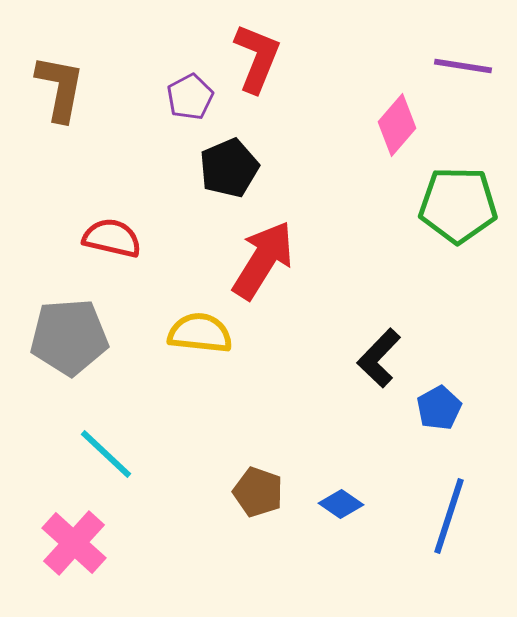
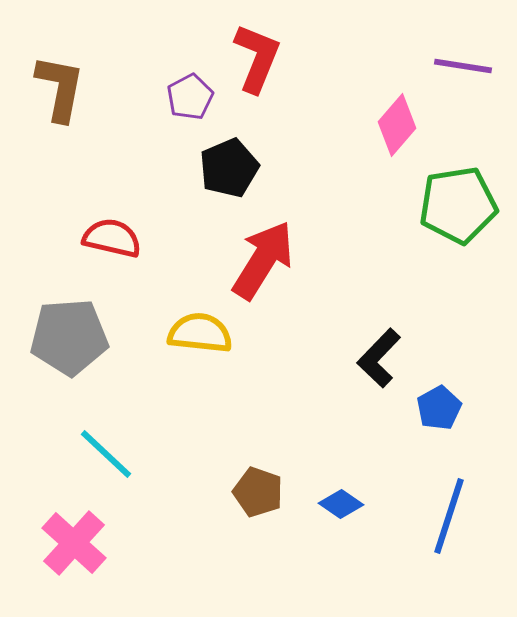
green pentagon: rotated 10 degrees counterclockwise
